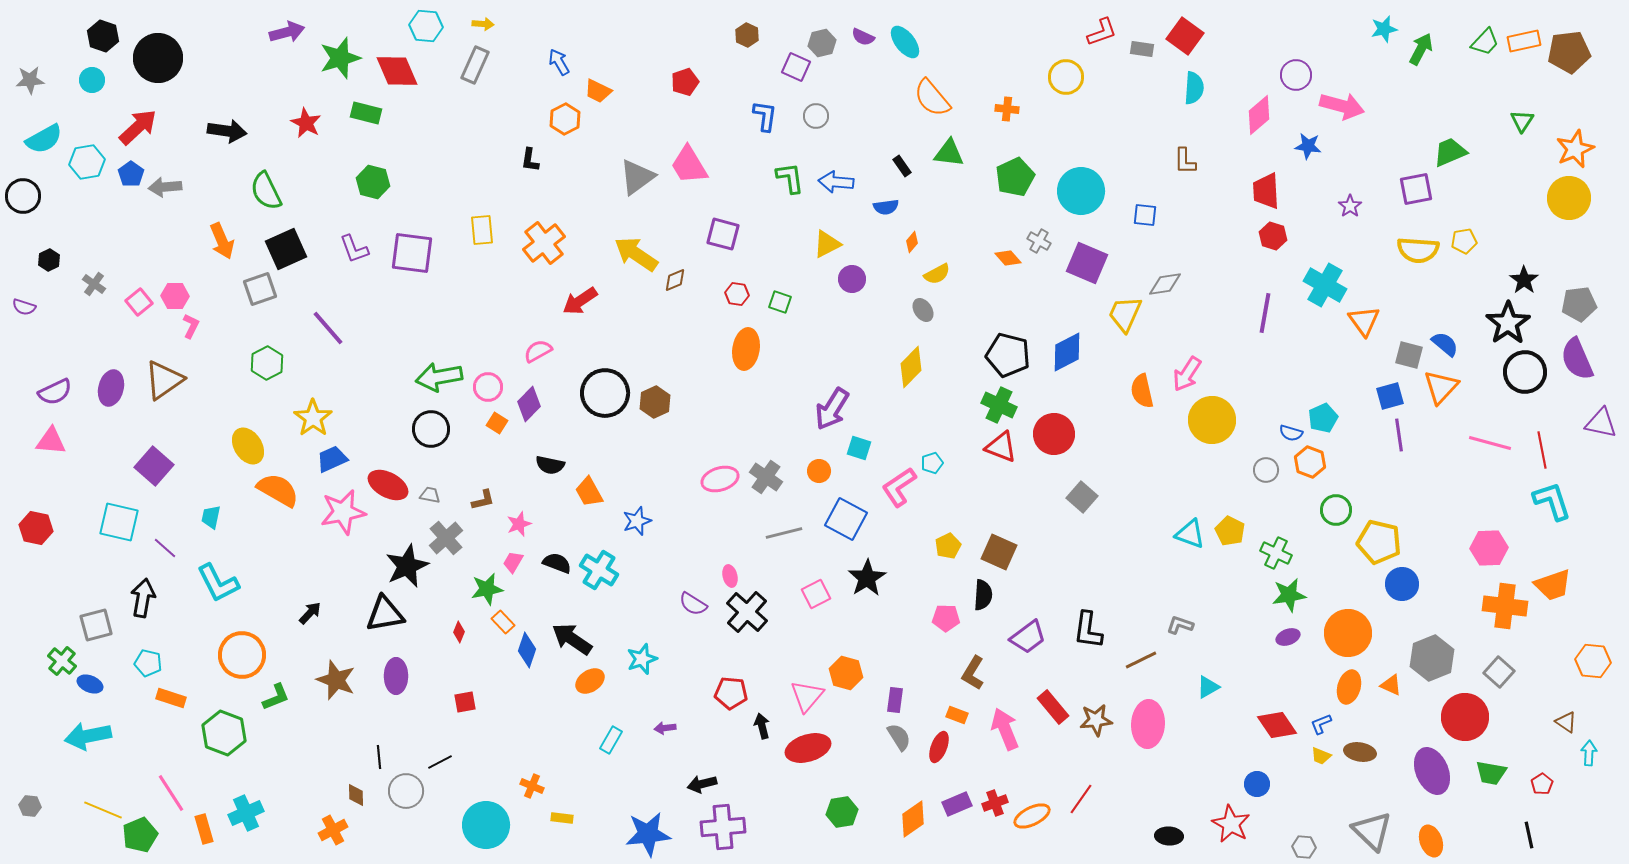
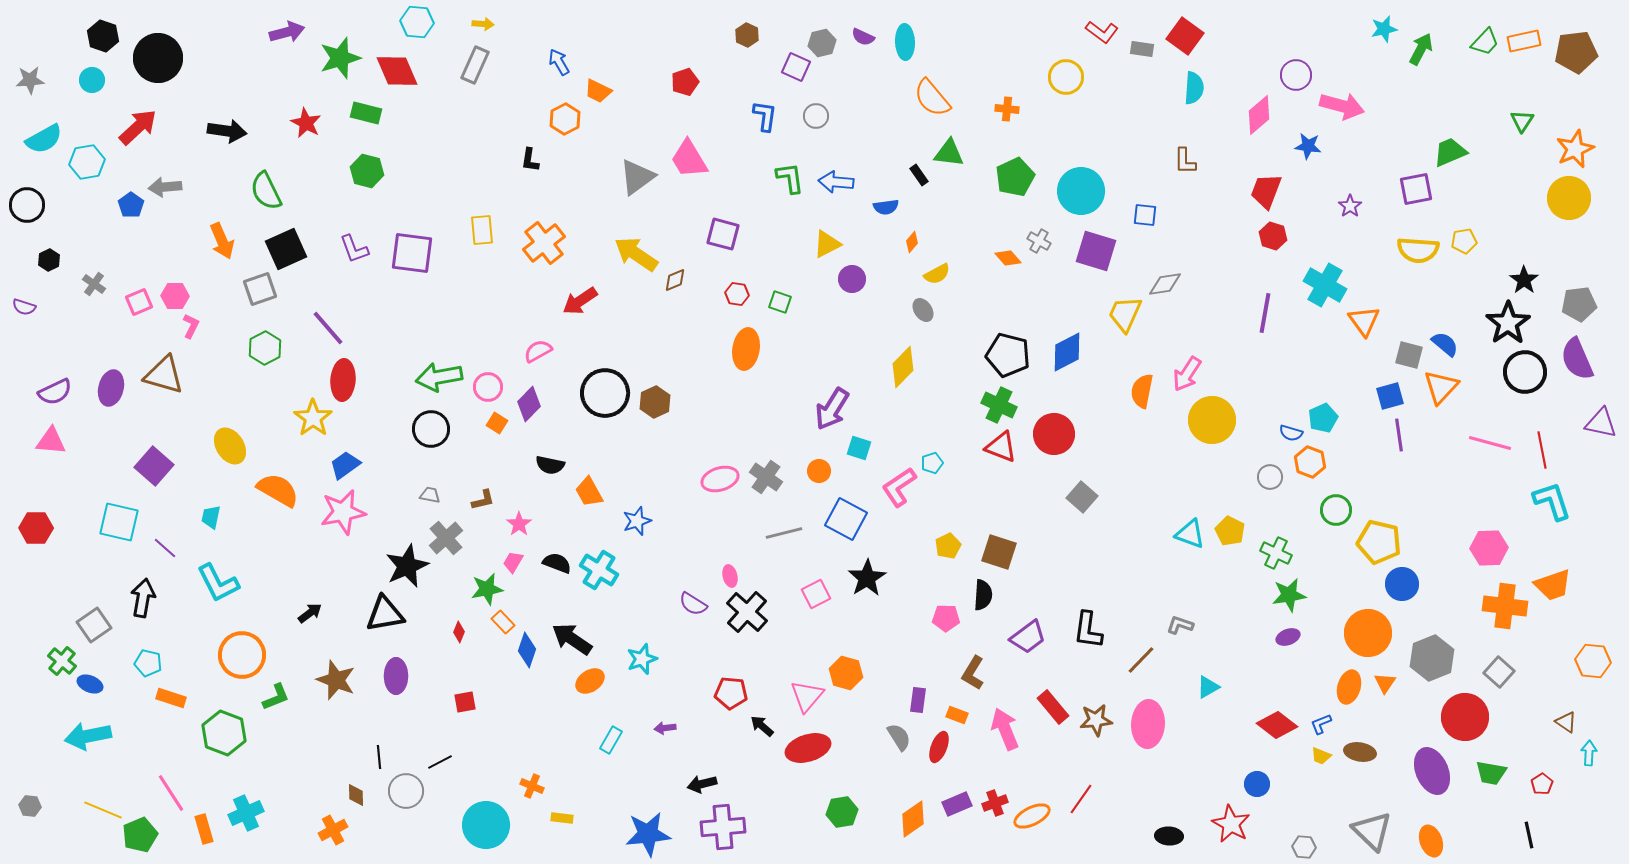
cyan hexagon at (426, 26): moved 9 px left, 4 px up
red L-shape at (1102, 32): rotated 56 degrees clockwise
cyan ellipse at (905, 42): rotated 36 degrees clockwise
brown pentagon at (1569, 52): moved 7 px right
pink trapezoid at (689, 165): moved 6 px up
black rectangle at (902, 166): moved 17 px right, 9 px down
blue pentagon at (131, 174): moved 31 px down
green hexagon at (373, 182): moved 6 px left, 11 px up
red trapezoid at (1266, 191): rotated 24 degrees clockwise
black circle at (23, 196): moved 4 px right, 9 px down
purple square at (1087, 263): moved 9 px right, 12 px up; rotated 6 degrees counterclockwise
pink square at (139, 302): rotated 16 degrees clockwise
green hexagon at (267, 363): moved 2 px left, 15 px up
yellow diamond at (911, 367): moved 8 px left
brown triangle at (164, 380): moved 5 px up; rotated 51 degrees clockwise
orange semicircle at (1142, 391): rotated 24 degrees clockwise
yellow ellipse at (248, 446): moved 18 px left
blue trapezoid at (332, 459): moved 13 px right, 6 px down; rotated 12 degrees counterclockwise
gray circle at (1266, 470): moved 4 px right, 7 px down
red ellipse at (388, 485): moved 45 px left, 105 px up; rotated 66 degrees clockwise
pink star at (519, 524): rotated 15 degrees counterclockwise
red hexagon at (36, 528): rotated 12 degrees counterclockwise
brown square at (999, 552): rotated 6 degrees counterclockwise
black arrow at (310, 613): rotated 10 degrees clockwise
gray square at (96, 625): moved 2 px left; rotated 20 degrees counterclockwise
orange circle at (1348, 633): moved 20 px right
brown line at (1141, 660): rotated 20 degrees counterclockwise
orange triangle at (1391, 685): moved 6 px left, 2 px up; rotated 40 degrees clockwise
purple rectangle at (895, 700): moved 23 px right
red diamond at (1277, 725): rotated 18 degrees counterclockwise
black arrow at (762, 726): rotated 35 degrees counterclockwise
